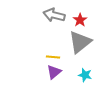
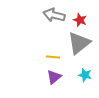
red star: rotated 16 degrees counterclockwise
gray triangle: moved 1 px left, 1 px down
purple triangle: moved 5 px down
